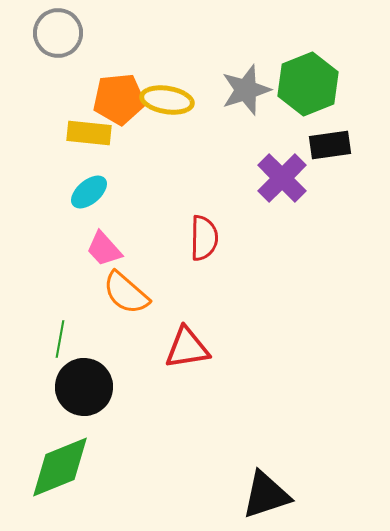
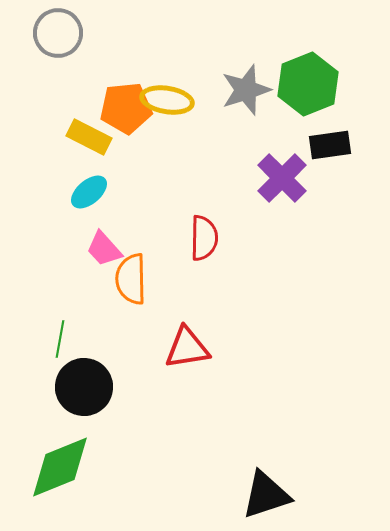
orange pentagon: moved 7 px right, 9 px down
yellow rectangle: moved 4 px down; rotated 21 degrees clockwise
orange semicircle: moved 5 px right, 14 px up; rotated 48 degrees clockwise
